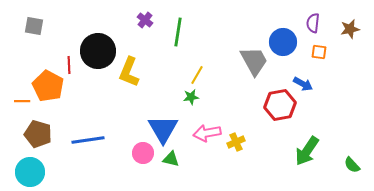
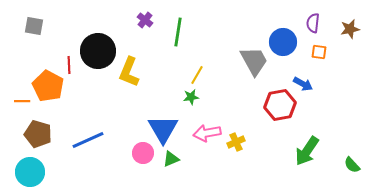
blue line: rotated 16 degrees counterclockwise
green triangle: rotated 36 degrees counterclockwise
